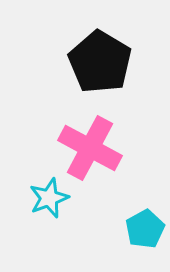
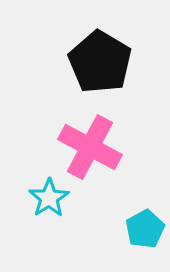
pink cross: moved 1 px up
cyan star: rotated 12 degrees counterclockwise
